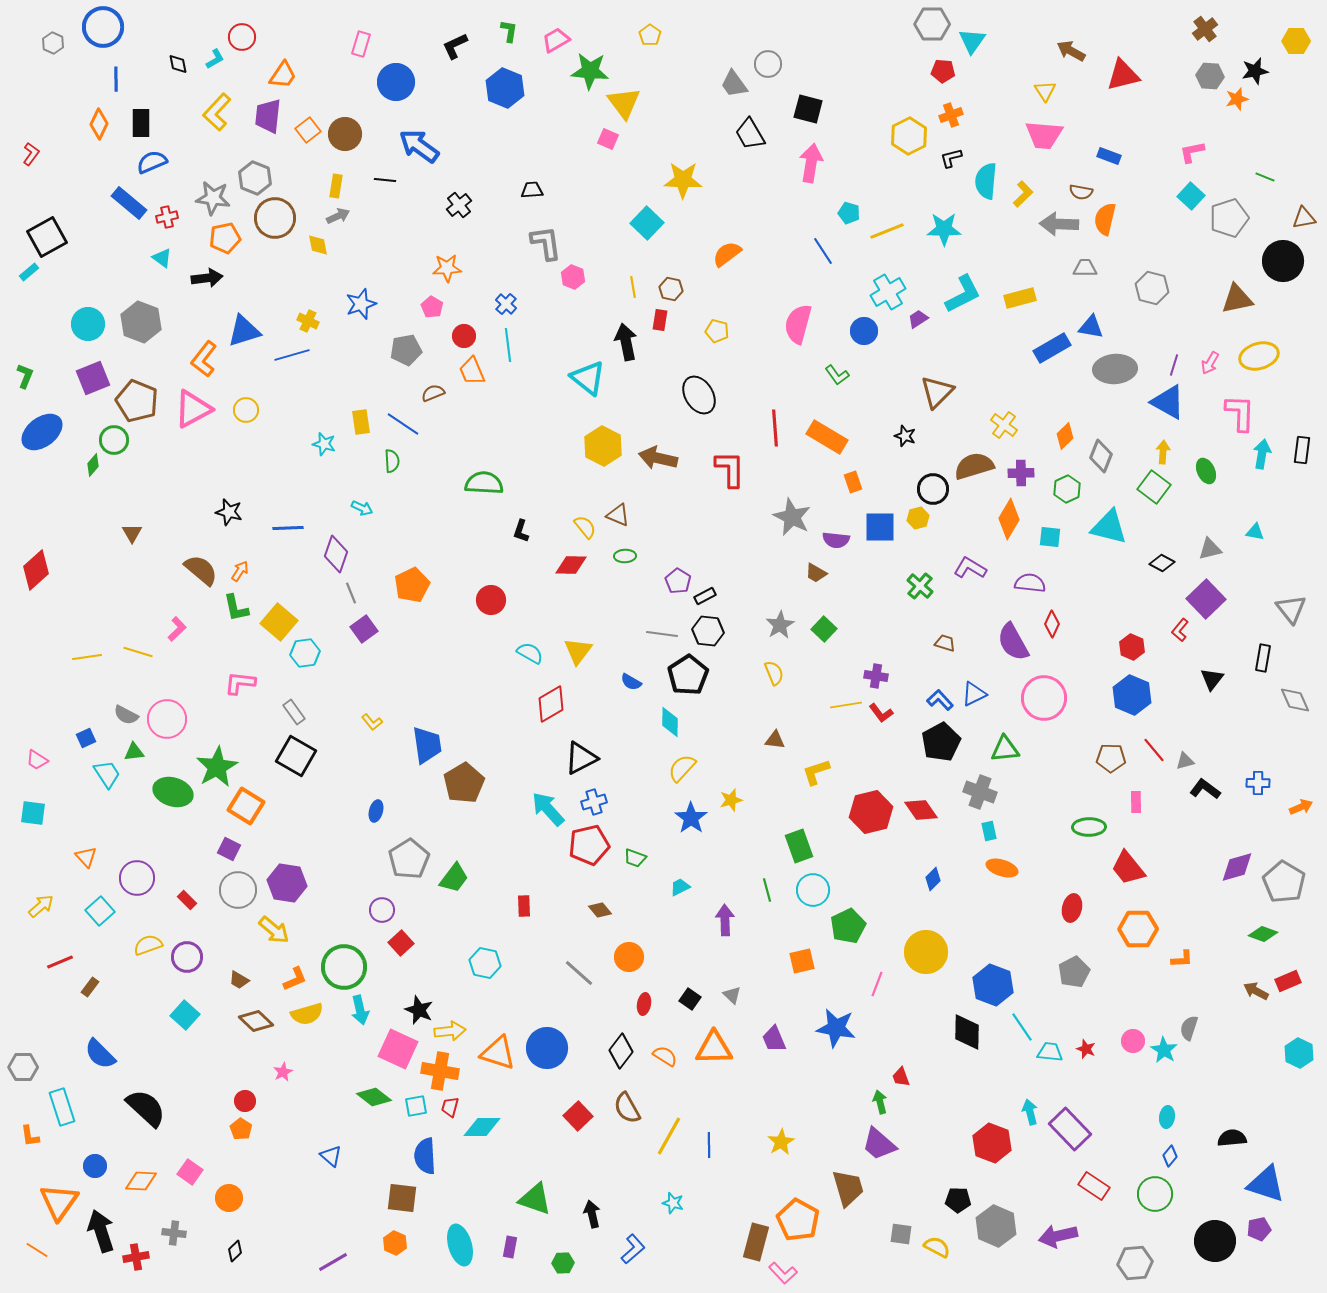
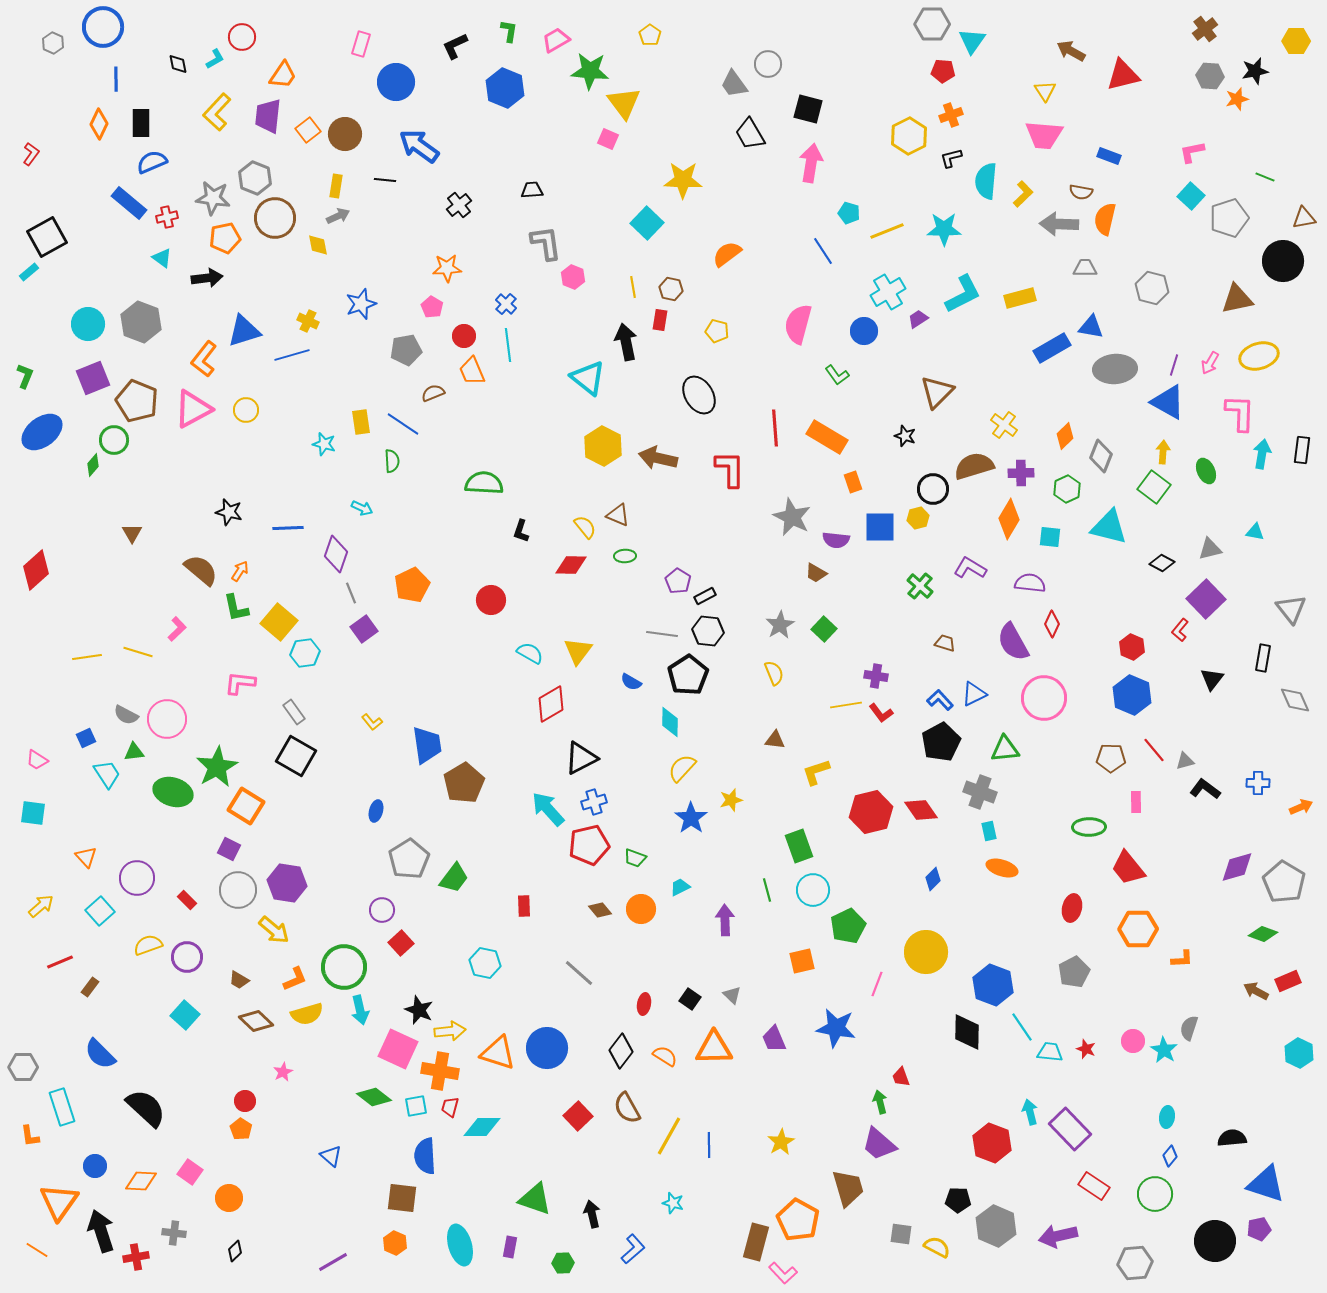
orange circle at (629, 957): moved 12 px right, 48 px up
